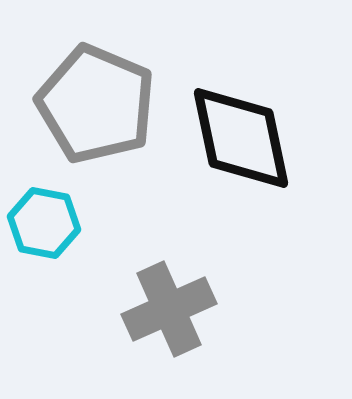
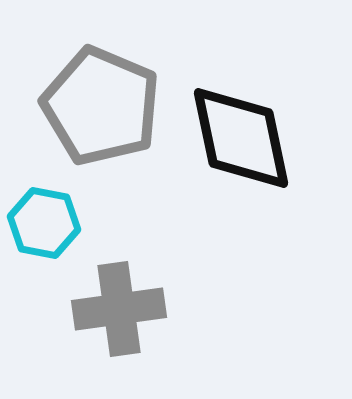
gray pentagon: moved 5 px right, 2 px down
gray cross: moved 50 px left; rotated 16 degrees clockwise
